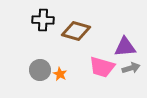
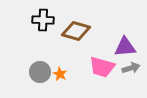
gray circle: moved 2 px down
